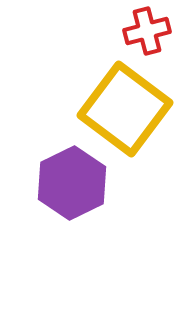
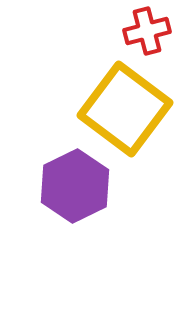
purple hexagon: moved 3 px right, 3 px down
